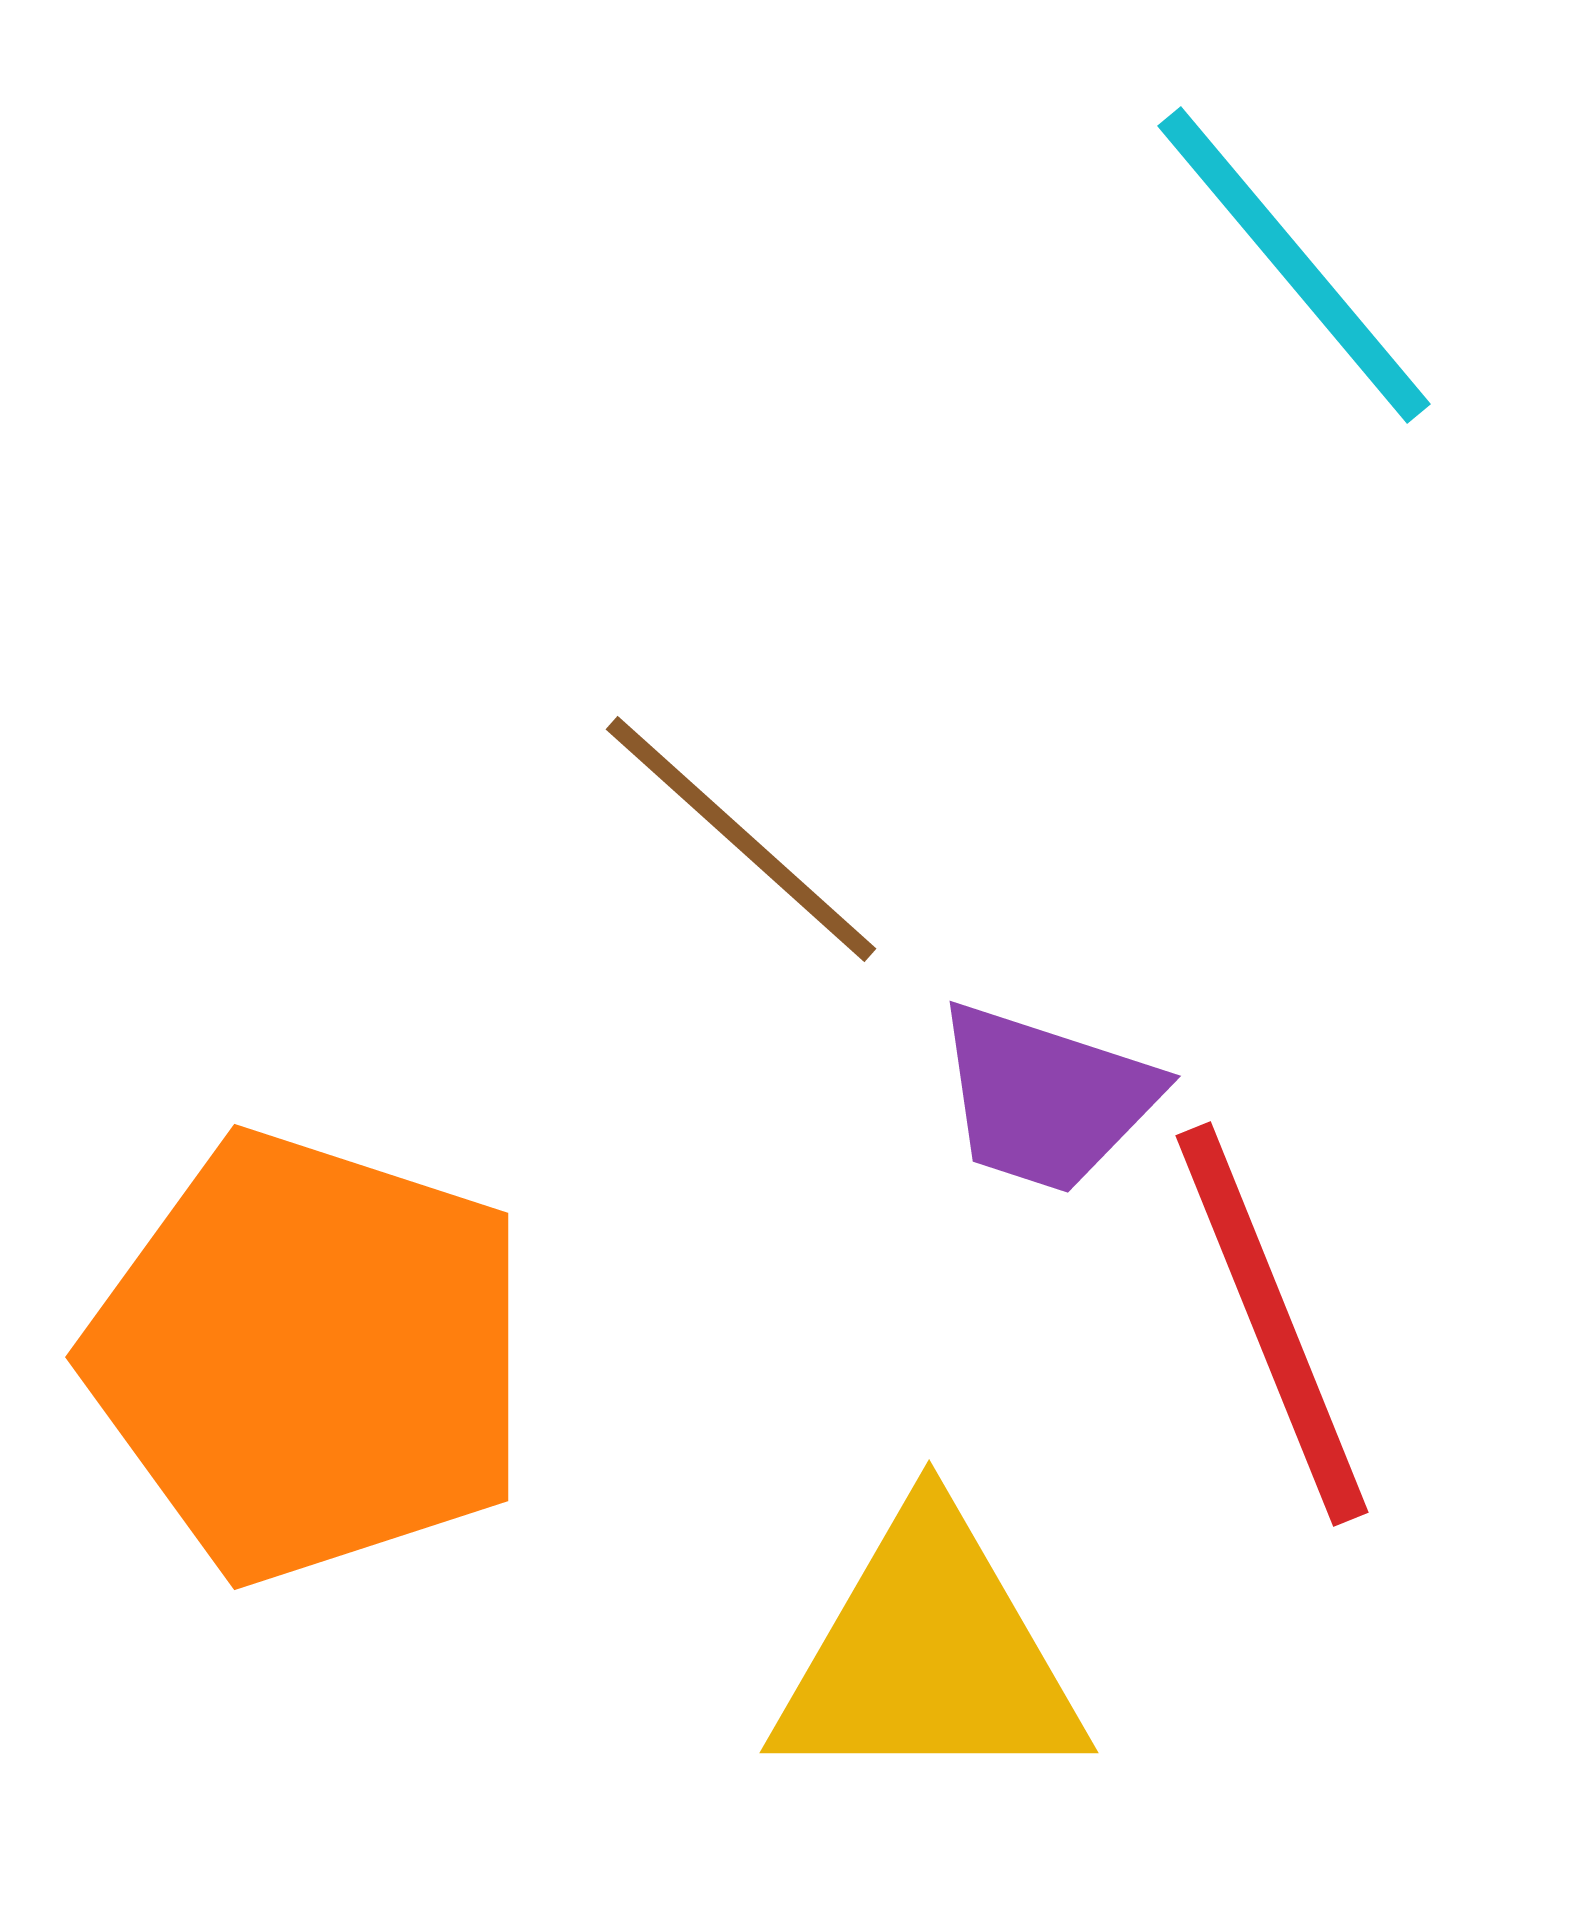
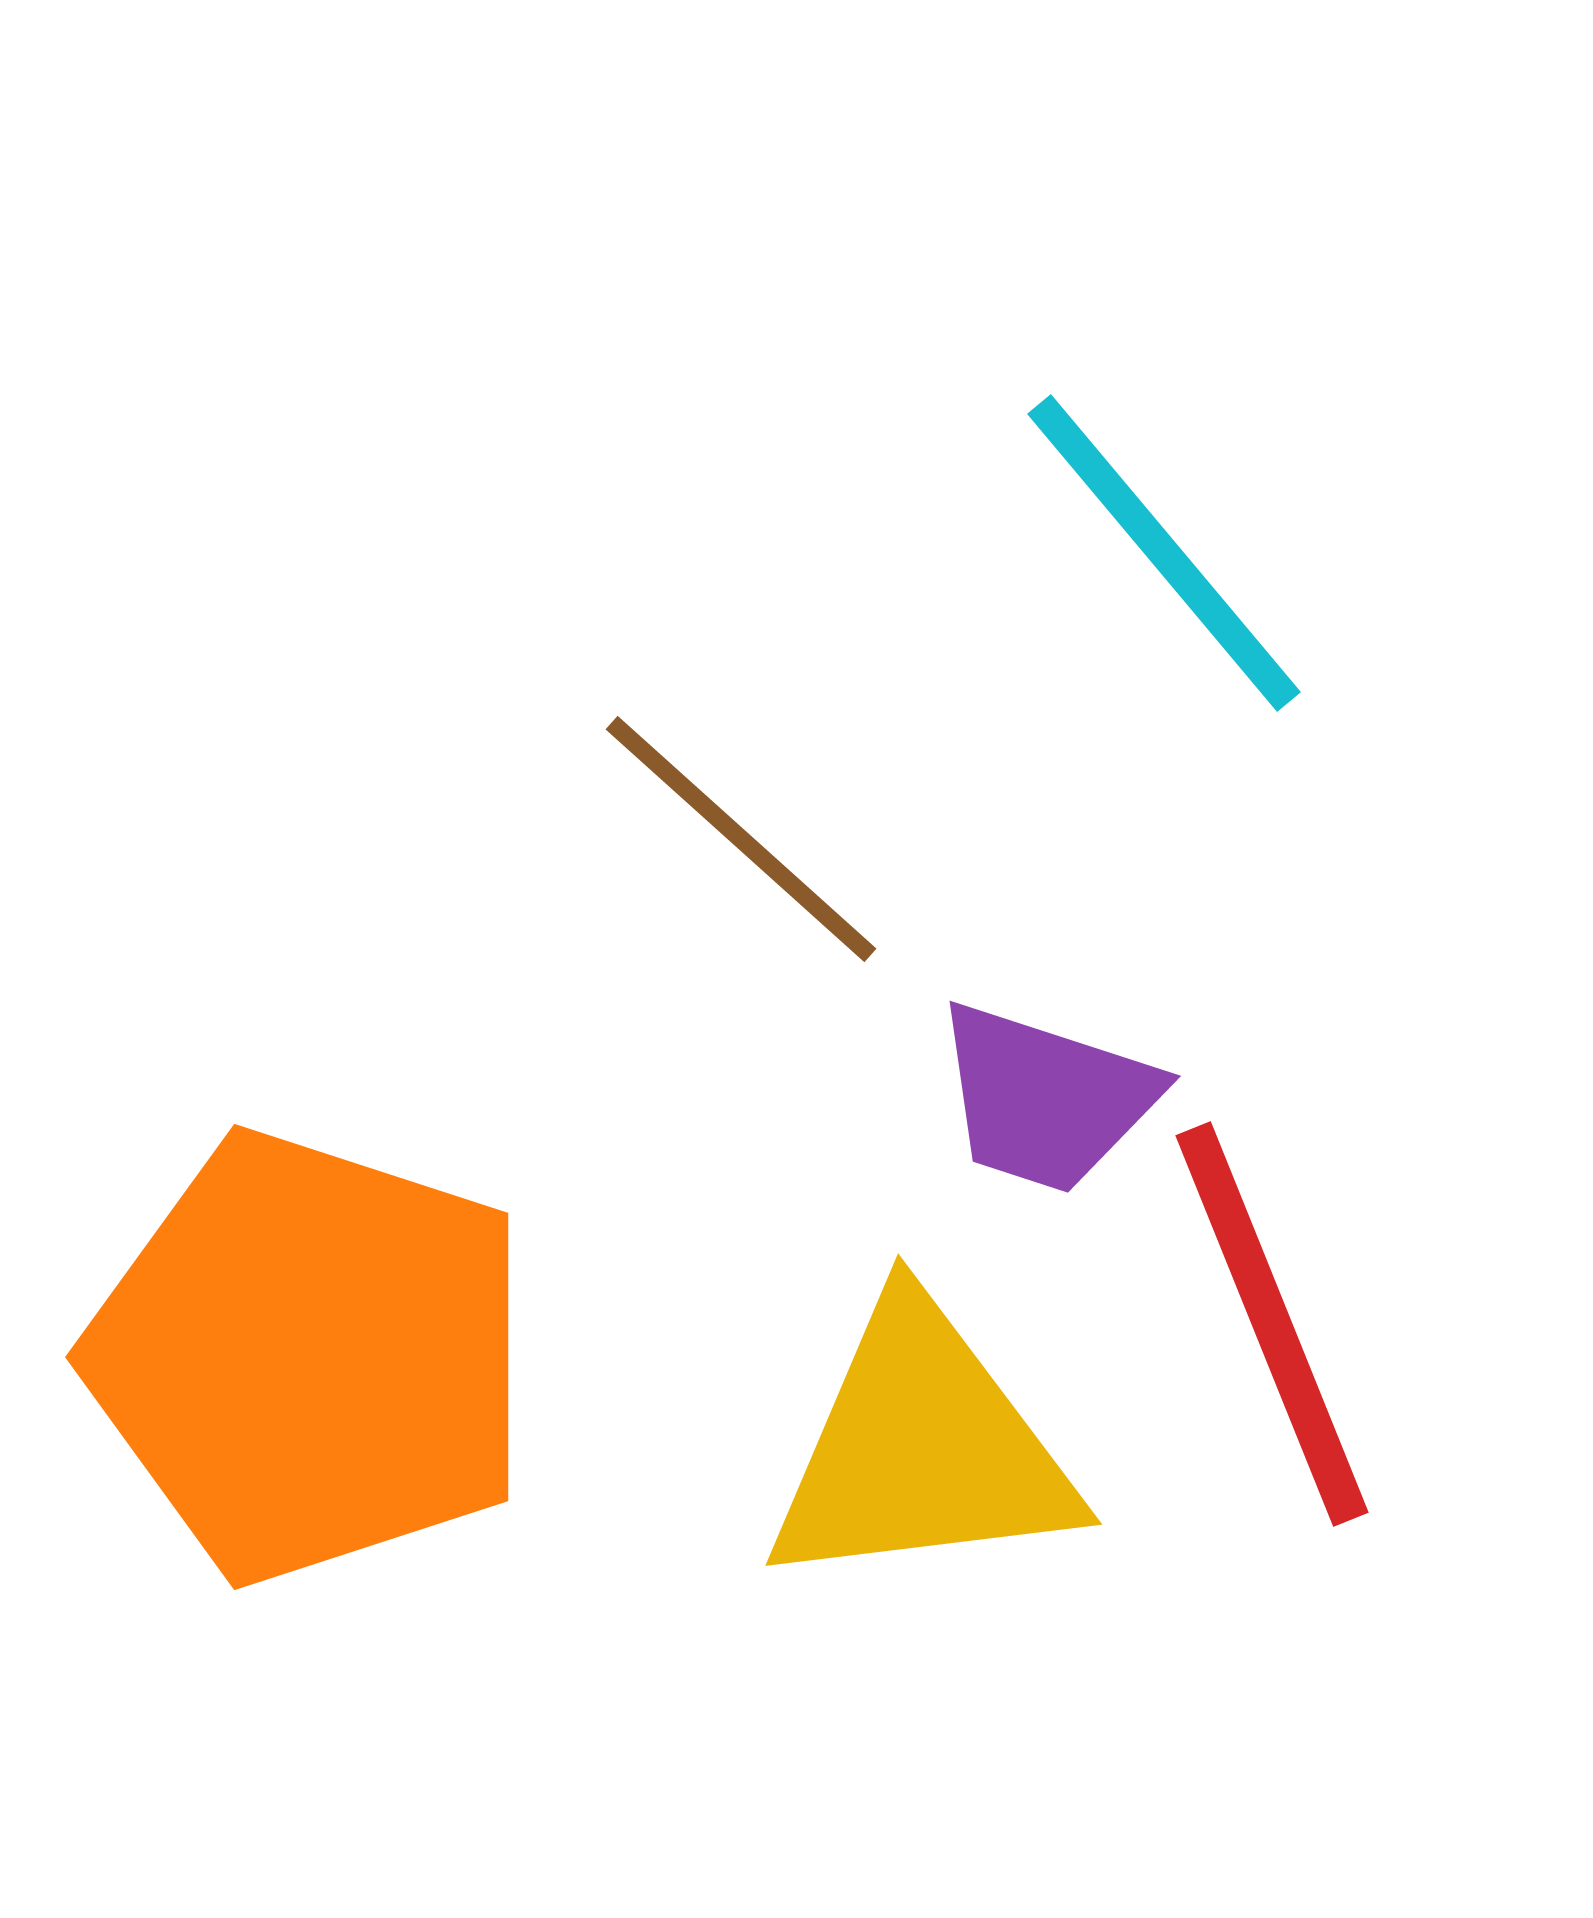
cyan line: moved 130 px left, 288 px down
yellow triangle: moved 7 px left, 207 px up; rotated 7 degrees counterclockwise
